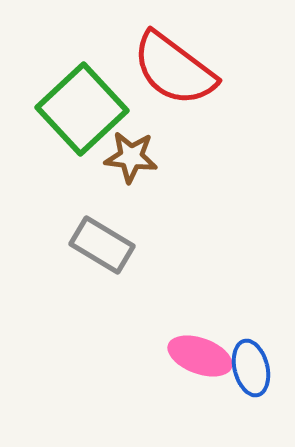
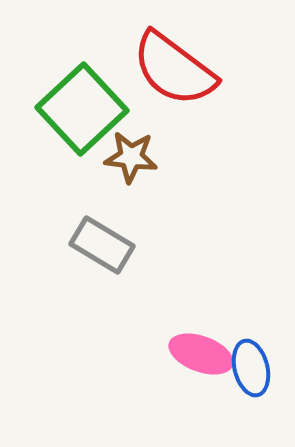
pink ellipse: moved 1 px right, 2 px up
